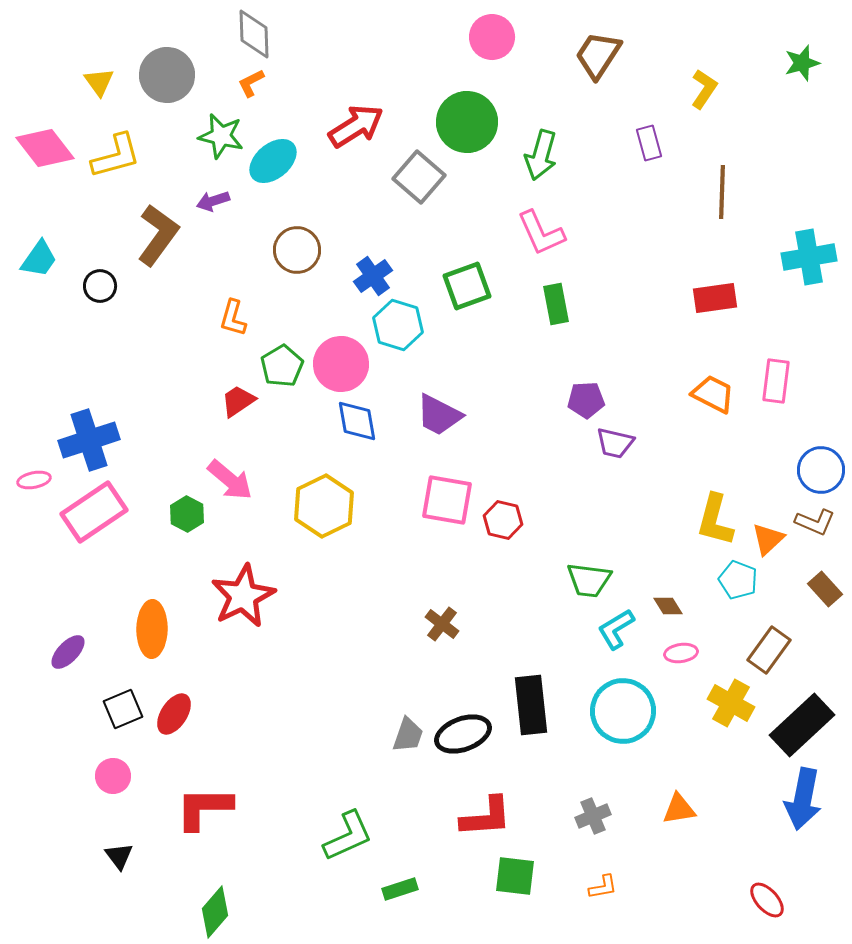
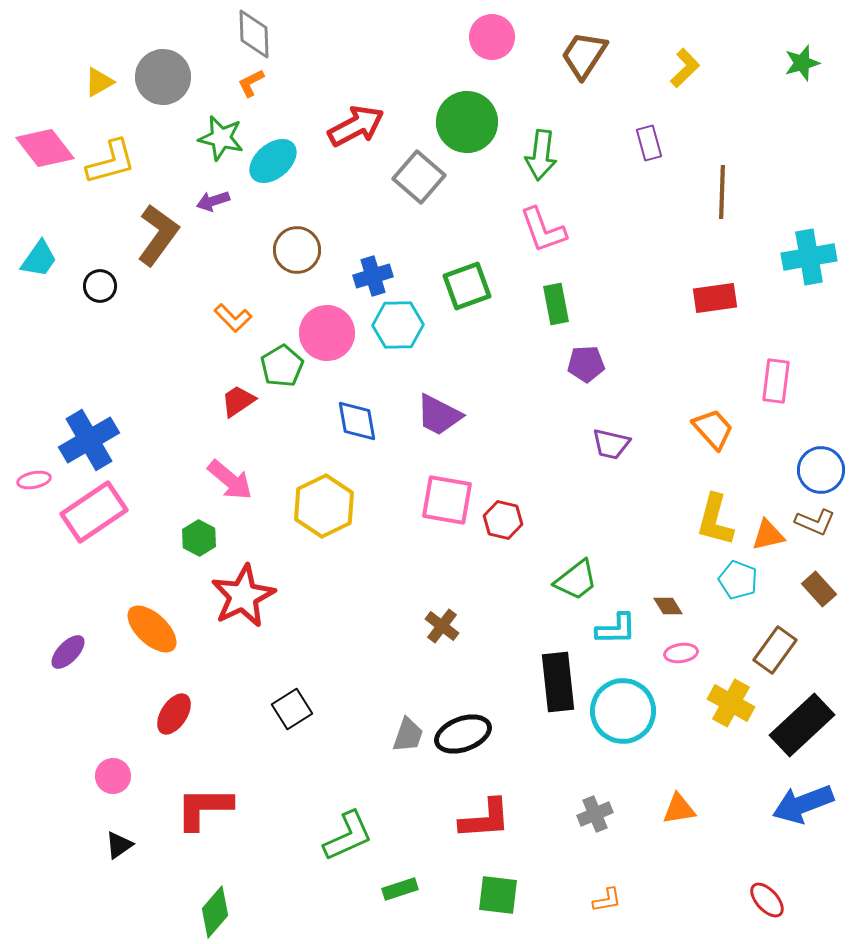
brown trapezoid at (598, 55): moved 14 px left
gray circle at (167, 75): moved 4 px left, 2 px down
yellow triangle at (99, 82): rotated 36 degrees clockwise
yellow L-shape at (704, 89): moved 19 px left, 21 px up; rotated 12 degrees clockwise
red arrow at (356, 126): rotated 4 degrees clockwise
green star at (221, 136): moved 2 px down
green arrow at (541, 155): rotated 9 degrees counterclockwise
yellow L-shape at (116, 156): moved 5 px left, 6 px down
pink L-shape at (541, 233): moved 2 px right, 3 px up; rotated 4 degrees clockwise
blue cross at (373, 276): rotated 18 degrees clockwise
orange L-shape at (233, 318): rotated 60 degrees counterclockwise
cyan hexagon at (398, 325): rotated 18 degrees counterclockwise
pink circle at (341, 364): moved 14 px left, 31 px up
orange trapezoid at (713, 394): moved 35 px down; rotated 21 degrees clockwise
purple pentagon at (586, 400): moved 36 px up
blue cross at (89, 440): rotated 12 degrees counterclockwise
purple trapezoid at (615, 443): moved 4 px left, 1 px down
green hexagon at (187, 514): moved 12 px right, 24 px down
orange triangle at (768, 539): moved 4 px up; rotated 30 degrees clockwise
green trapezoid at (589, 580): moved 13 px left; rotated 45 degrees counterclockwise
brown rectangle at (825, 589): moved 6 px left
brown cross at (442, 624): moved 2 px down
orange ellipse at (152, 629): rotated 48 degrees counterclockwise
cyan L-shape at (616, 629): rotated 150 degrees counterclockwise
brown rectangle at (769, 650): moved 6 px right
black rectangle at (531, 705): moved 27 px right, 23 px up
black square at (123, 709): moved 169 px right; rotated 9 degrees counterclockwise
blue arrow at (803, 799): moved 5 px down; rotated 58 degrees clockwise
gray cross at (593, 816): moved 2 px right, 2 px up
red L-shape at (486, 817): moved 1 px left, 2 px down
black triangle at (119, 856): moved 11 px up; rotated 32 degrees clockwise
green square at (515, 876): moved 17 px left, 19 px down
orange L-shape at (603, 887): moved 4 px right, 13 px down
